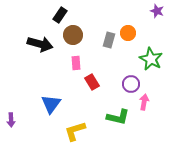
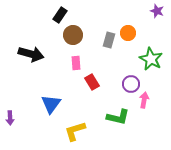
black arrow: moved 9 px left, 10 px down
pink arrow: moved 2 px up
purple arrow: moved 1 px left, 2 px up
